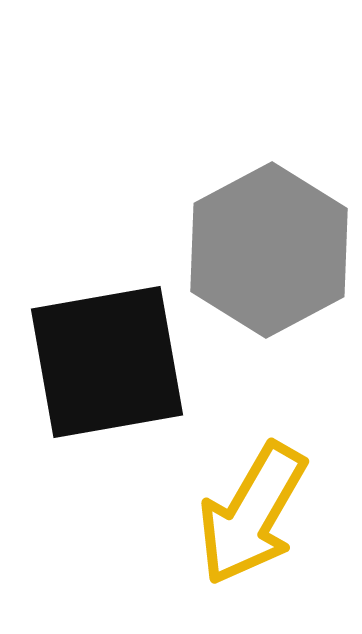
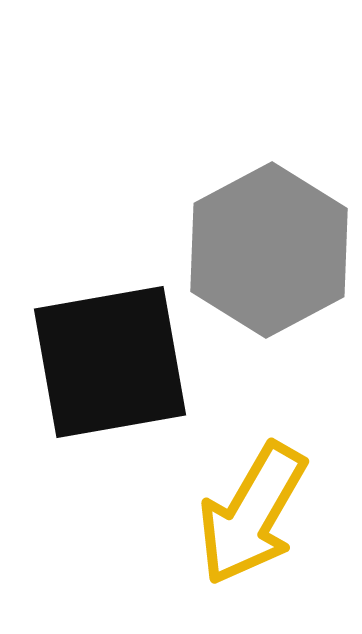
black square: moved 3 px right
